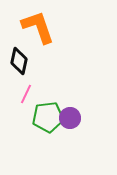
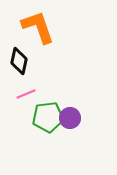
pink line: rotated 42 degrees clockwise
